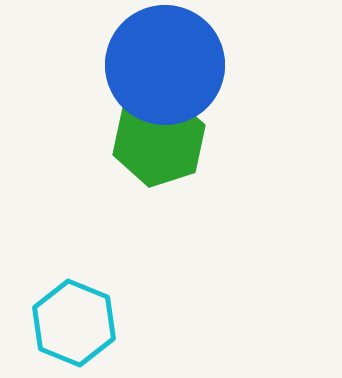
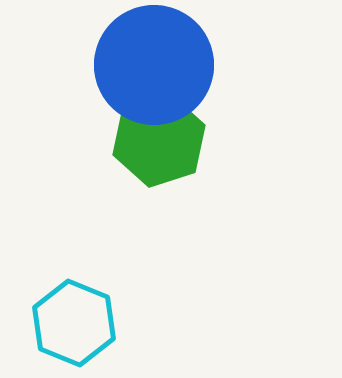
blue circle: moved 11 px left
